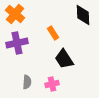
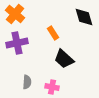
black diamond: moved 1 px right, 2 px down; rotated 15 degrees counterclockwise
black trapezoid: rotated 15 degrees counterclockwise
pink cross: moved 3 px down; rotated 24 degrees clockwise
